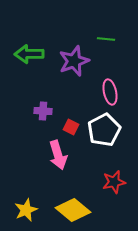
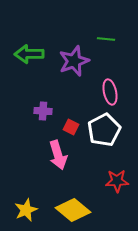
red star: moved 3 px right, 1 px up; rotated 10 degrees clockwise
